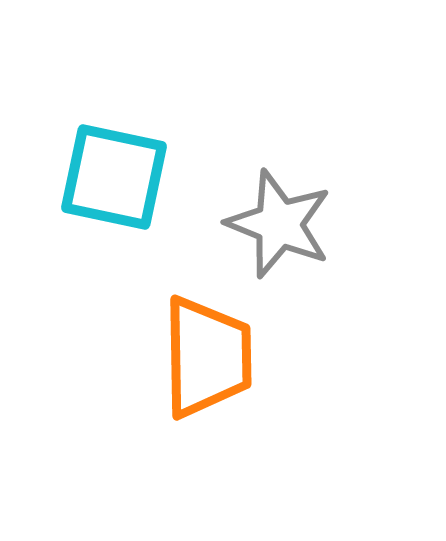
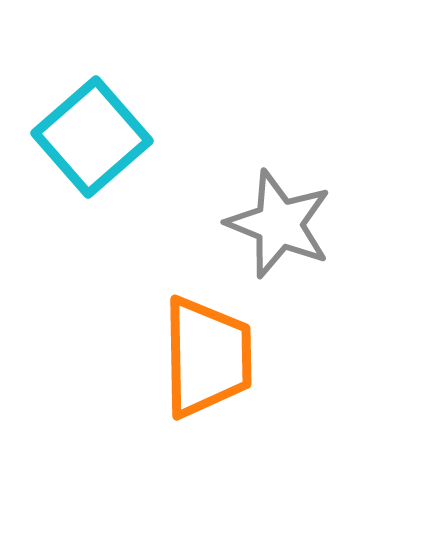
cyan square: moved 22 px left, 40 px up; rotated 37 degrees clockwise
